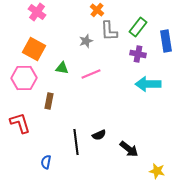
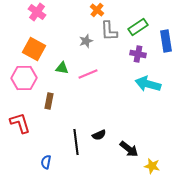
green rectangle: rotated 18 degrees clockwise
pink line: moved 3 px left
cyan arrow: rotated 15 degrees clockwise
yellow star: moved 5 px left, 5 px up
